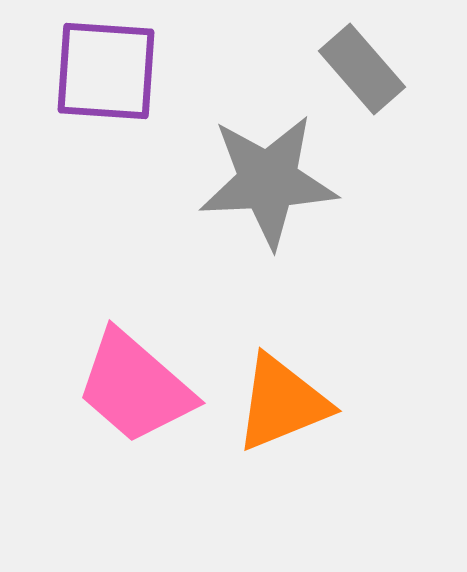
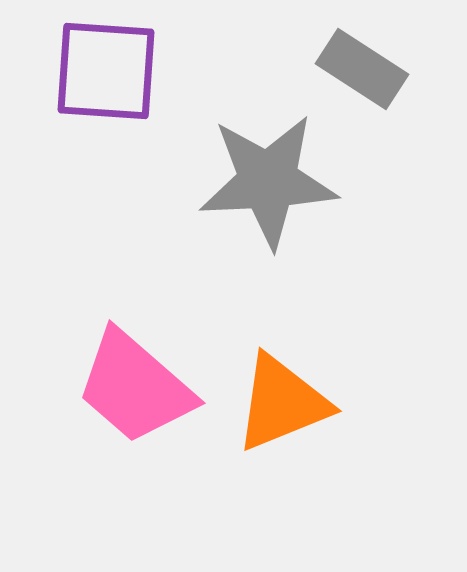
gray rectangle: rotated 16 degrees counterclockwise
